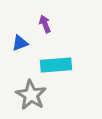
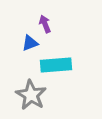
blue triangle: moved 10 px right
